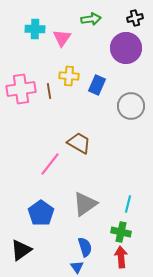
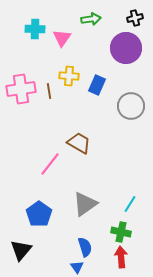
cyan line: moved 2 px right; rotated 18 degrees clockwise
blue pentagon: moved 2 px left, 1 px down
black triangle: rotated 15 degrees counterclockwise
